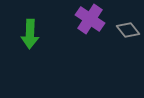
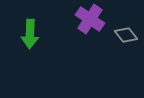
gray diamond: moved 2 px left, 5 px down
